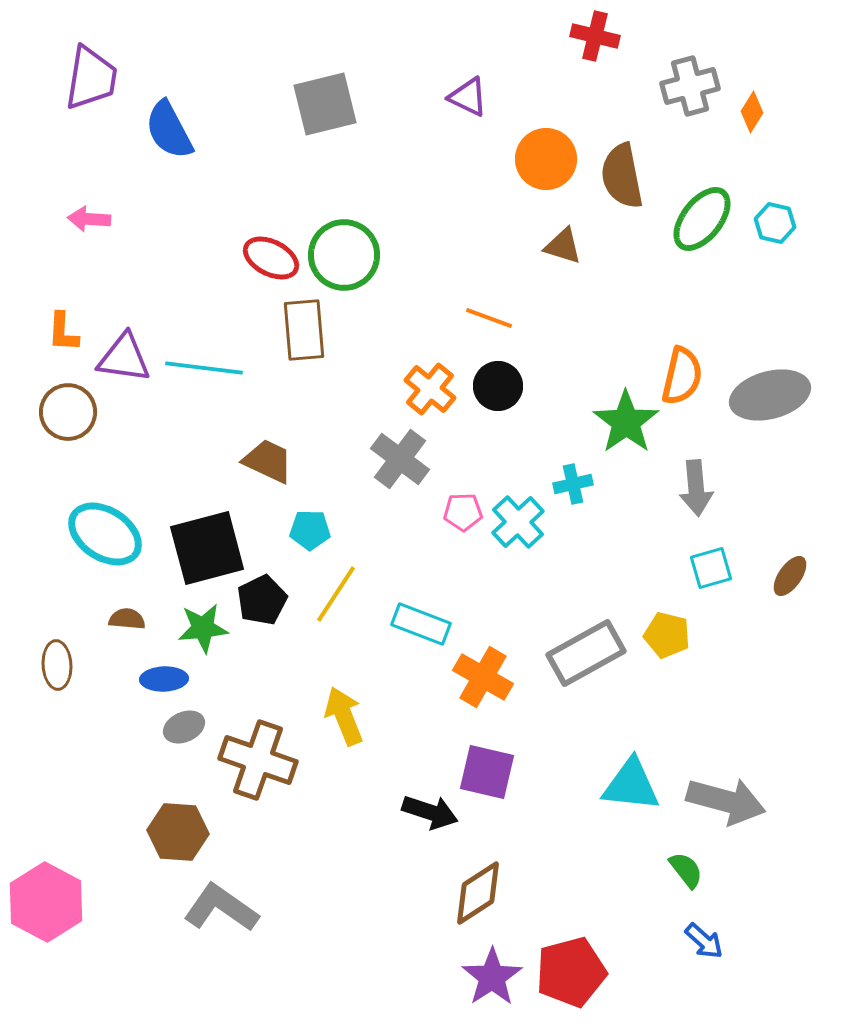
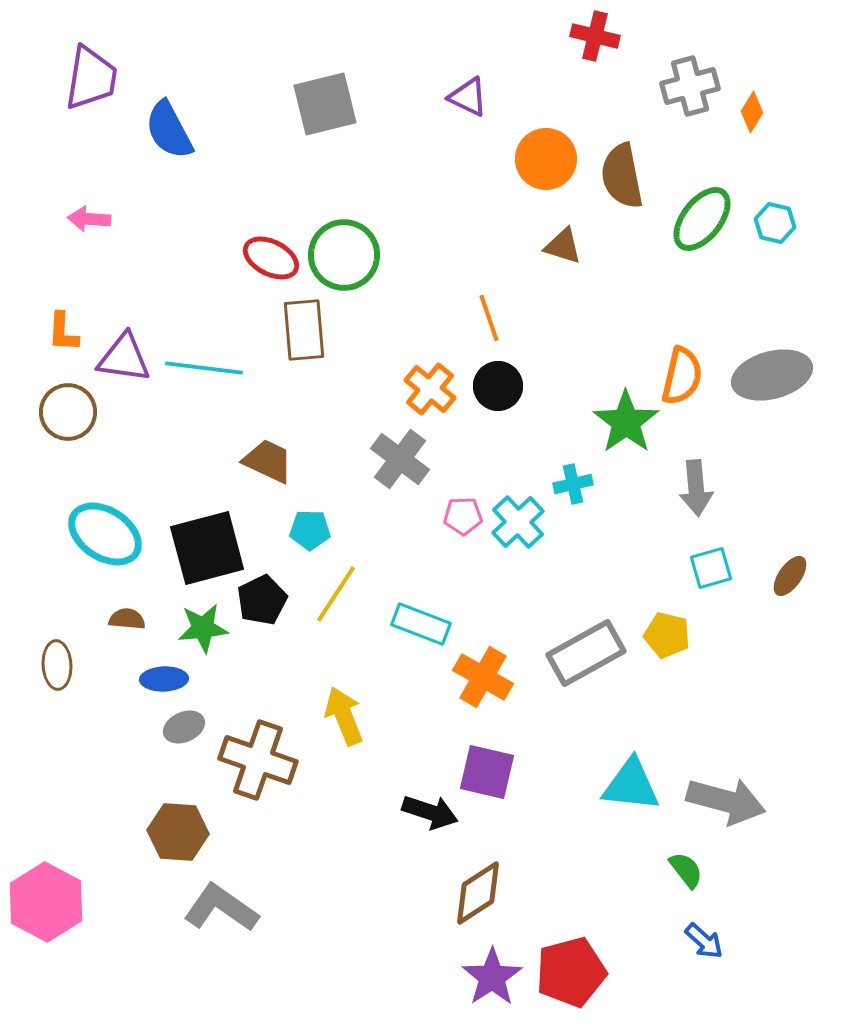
orange line at (489, 318): rotated 51 degrees clockwise
gray ellipse at (770, 395): moved 2 px right, 20 px up
pink pentagon at (463, 512): moved 4 px down
